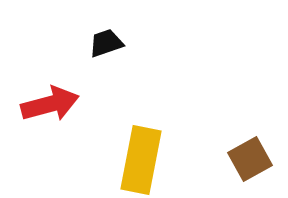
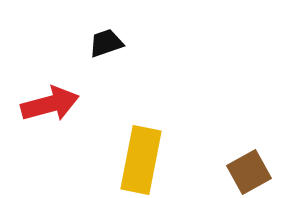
brown square: moved 1 px left, 13 px down
